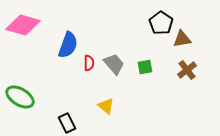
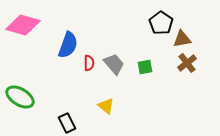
brown cross: moved 7 px up
